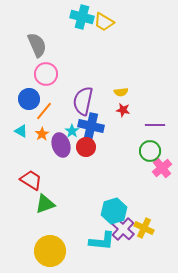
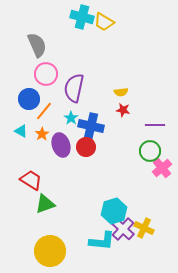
purple semicircle: moved 9 px left, 13 px up
cyan star: moved 1 px left, 13 px up
